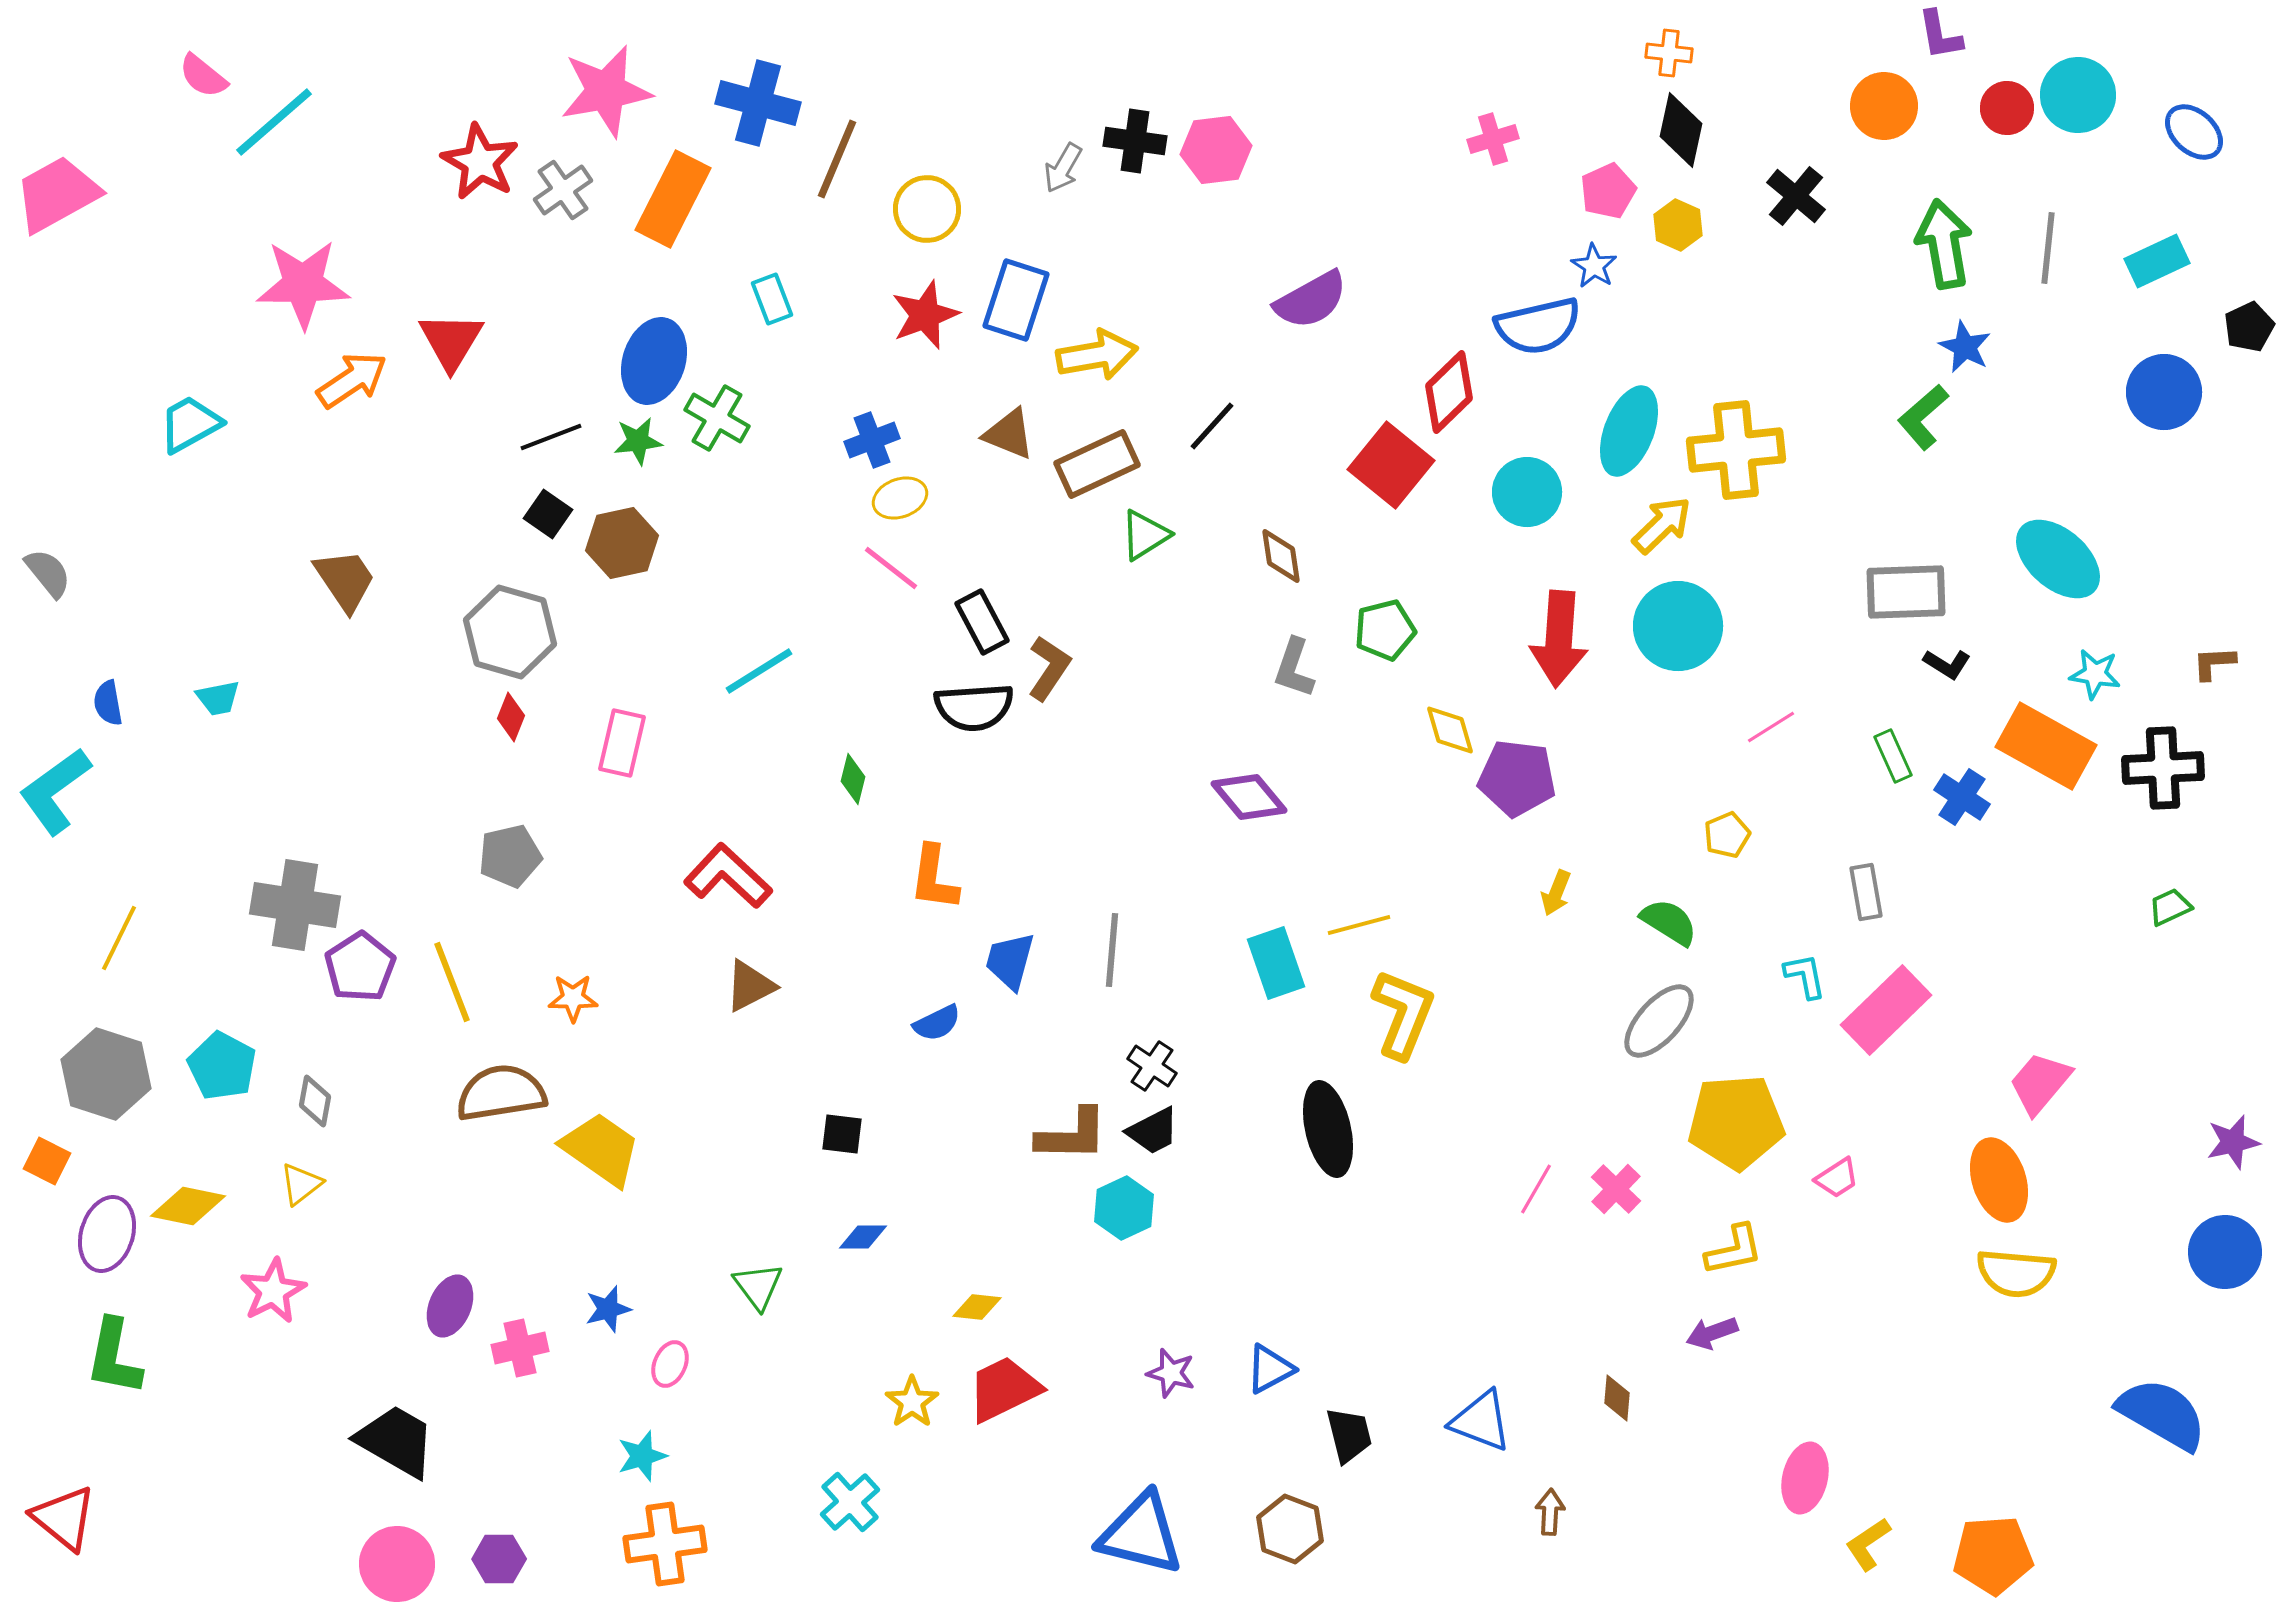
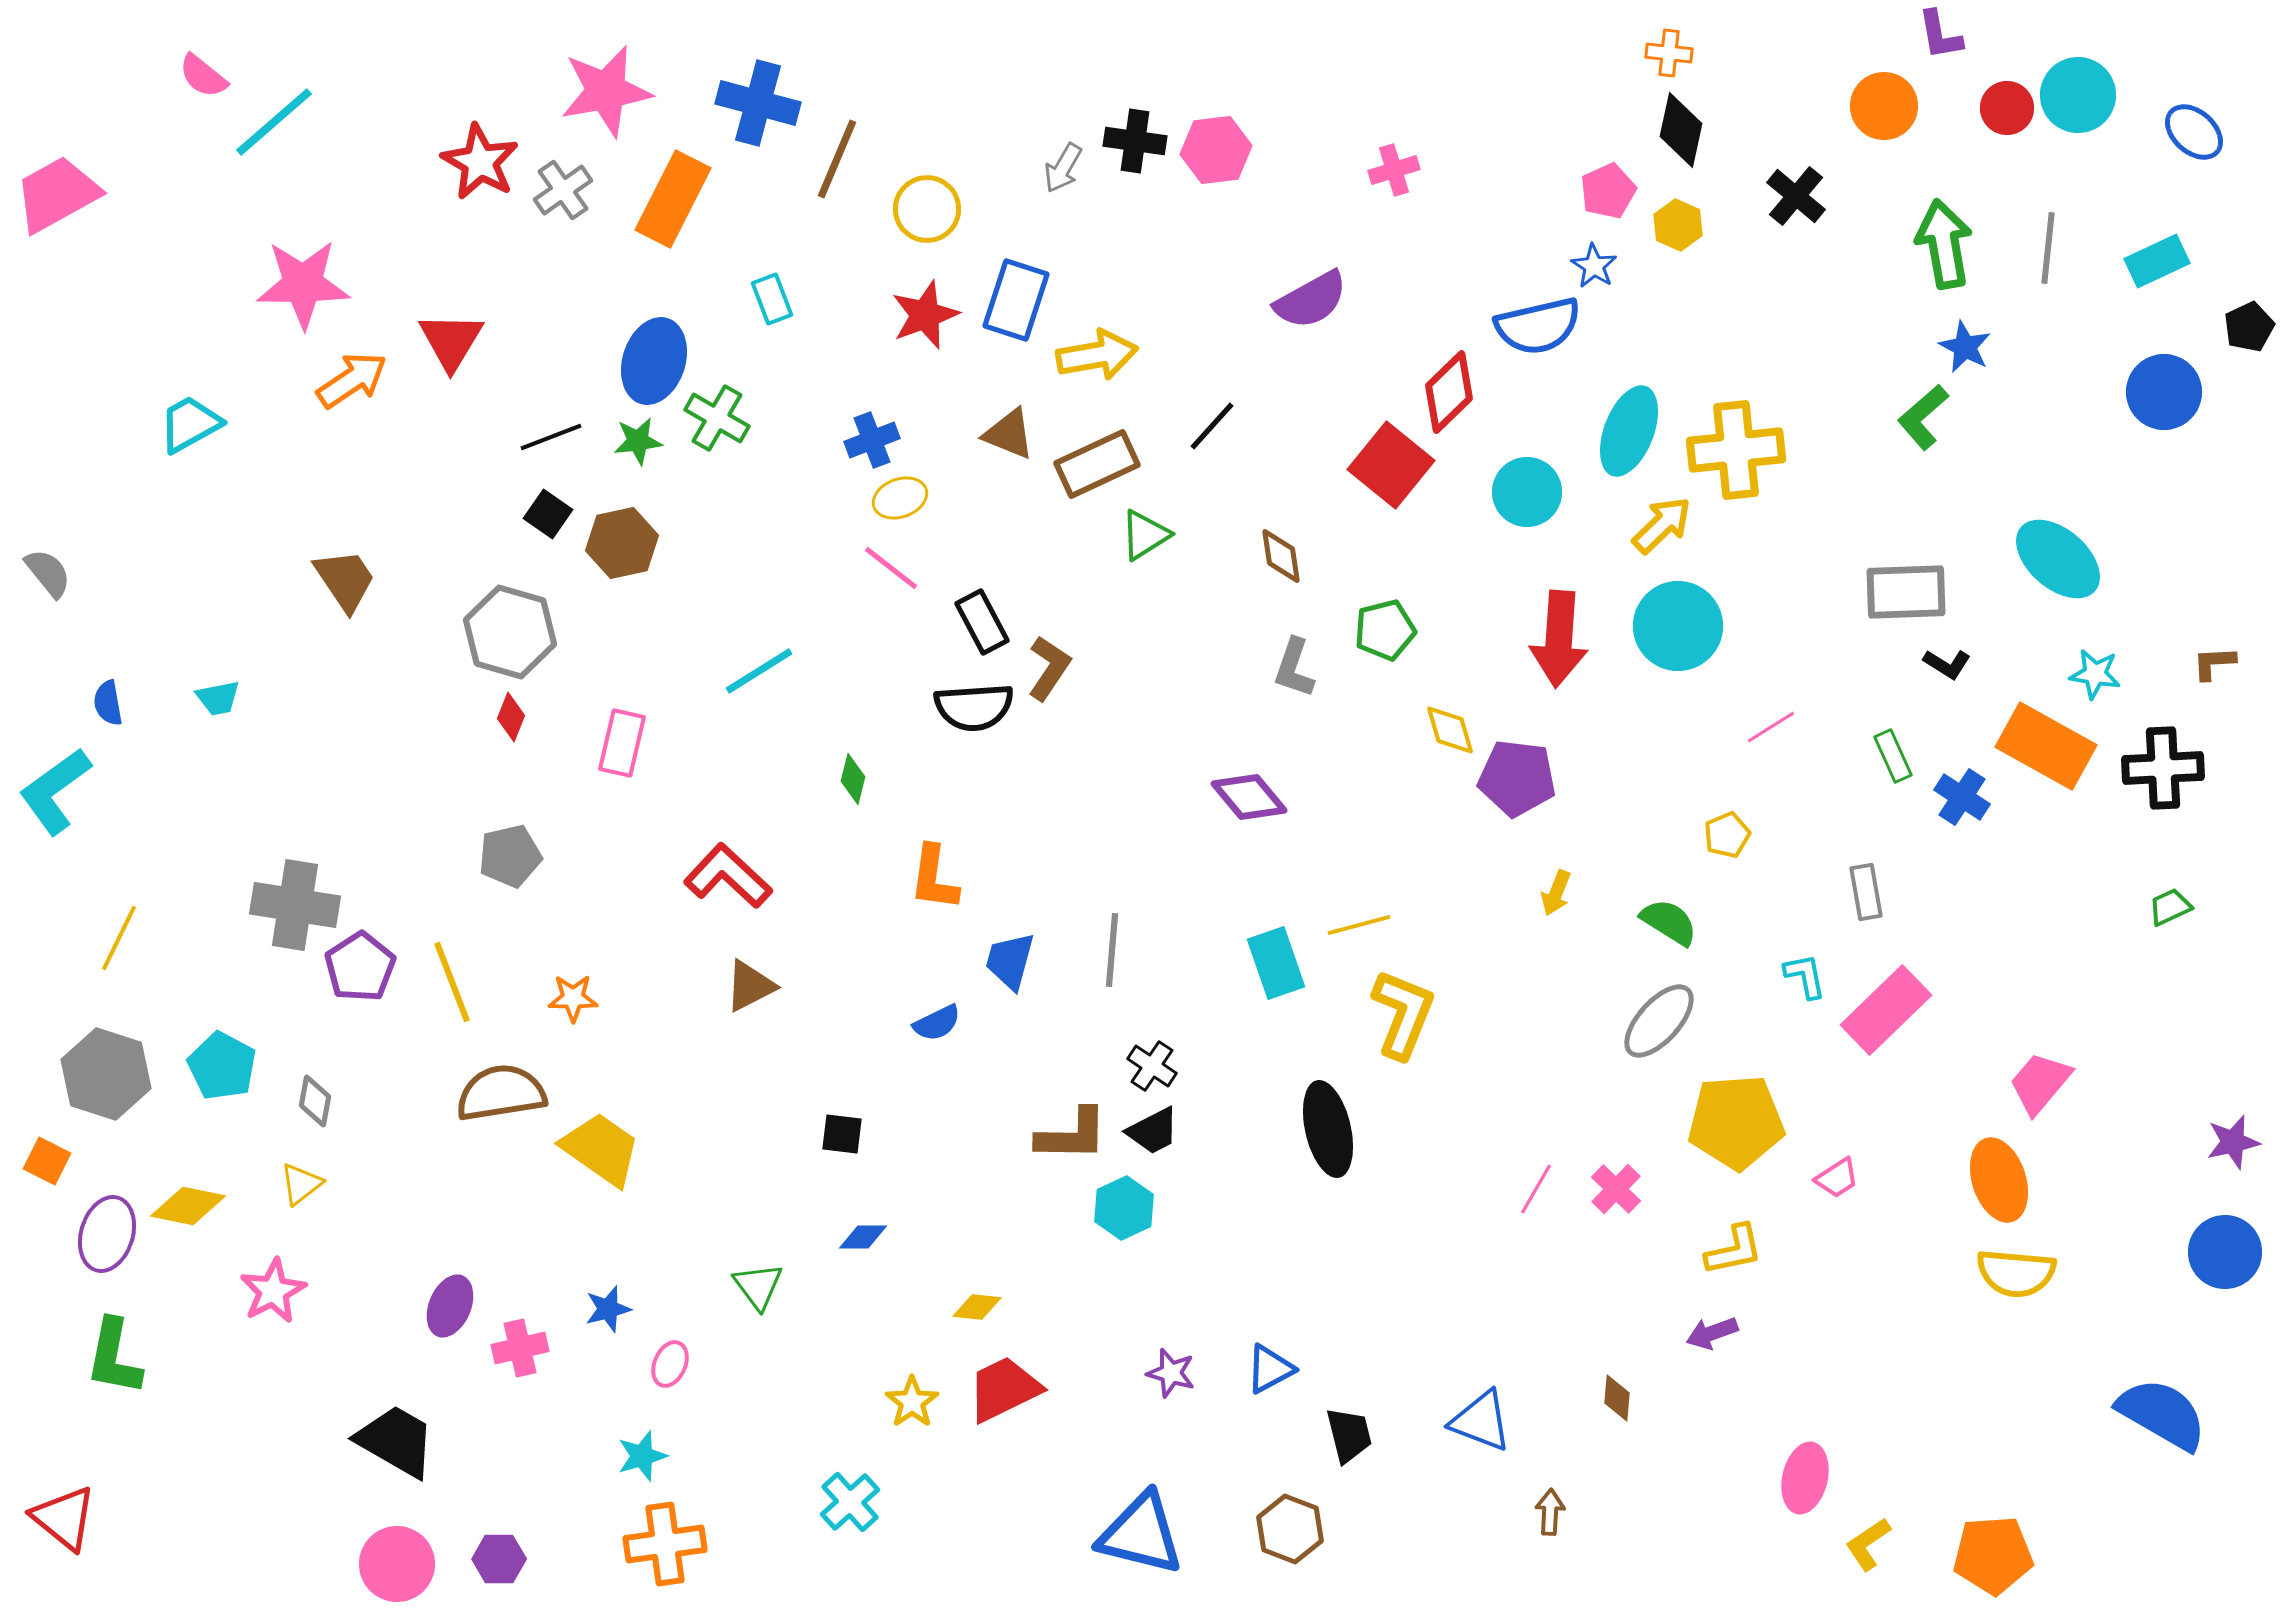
pink cross at (1493, 139): moved 99 px left, 31 px down
